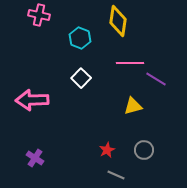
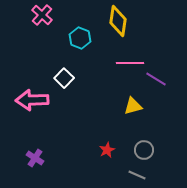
pink cross: moved 3 px right; rotated 30 degrees clockwise
white square: moved 17 px left
gray line: moved 21 px right
